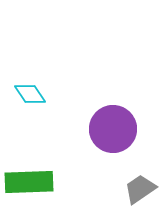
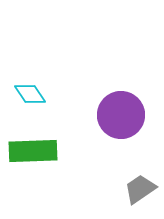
purple circle: moved 8 px right, 14 px up
green rectangle: moved 4 px right, 31 px up
